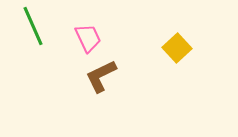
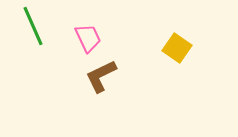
yellow square: rotated 12 degrees counterclockwise
